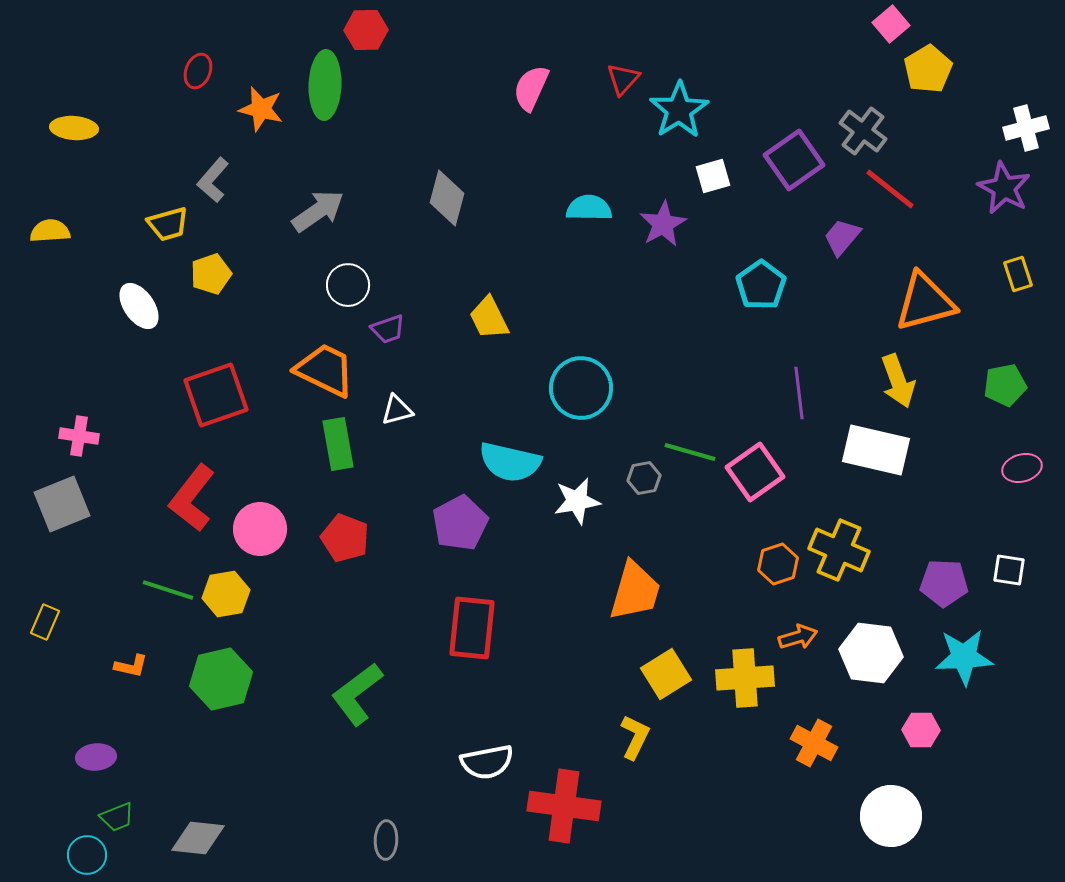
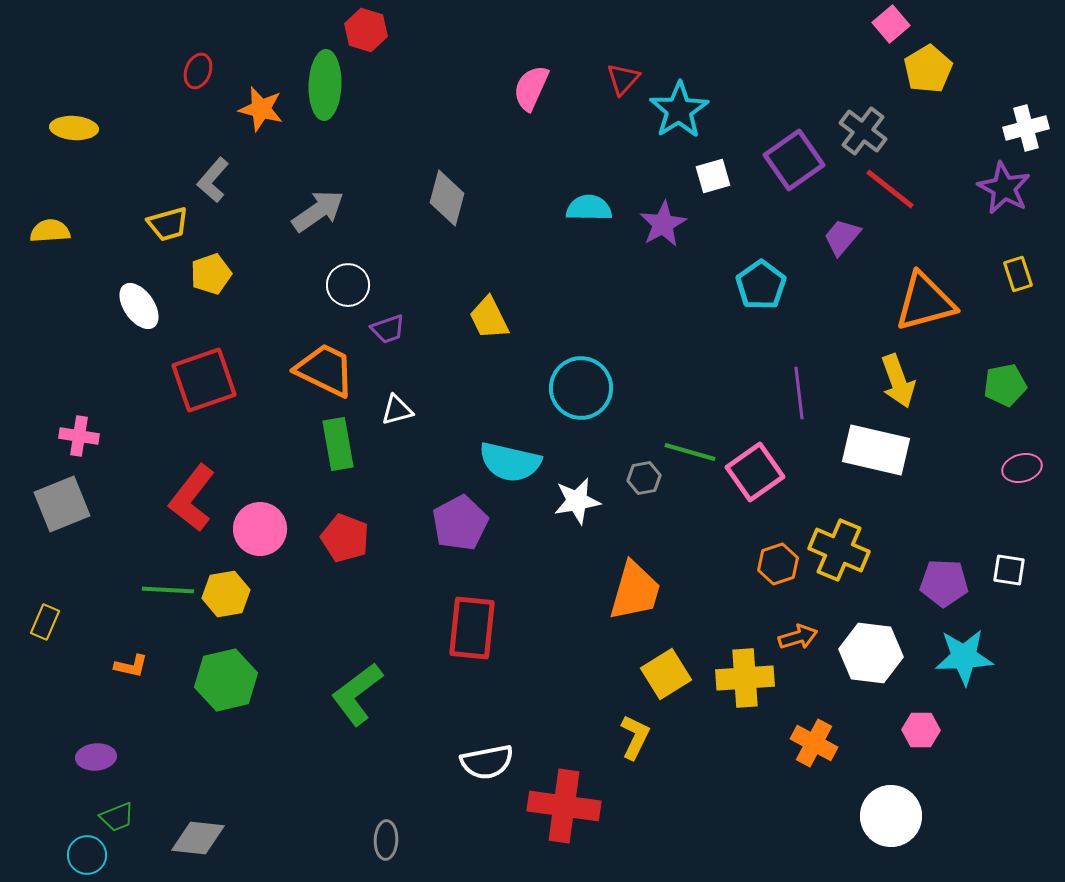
red hexagon at (366, 30): rotated 18 degrees clockwise
red square at (216, 395): moved 12 px left, 15 px up
green line at (168, 590): rotated 15 degrees counterclockwise
green hexagon at (221, 679): moved 5 px right, 1 px down
